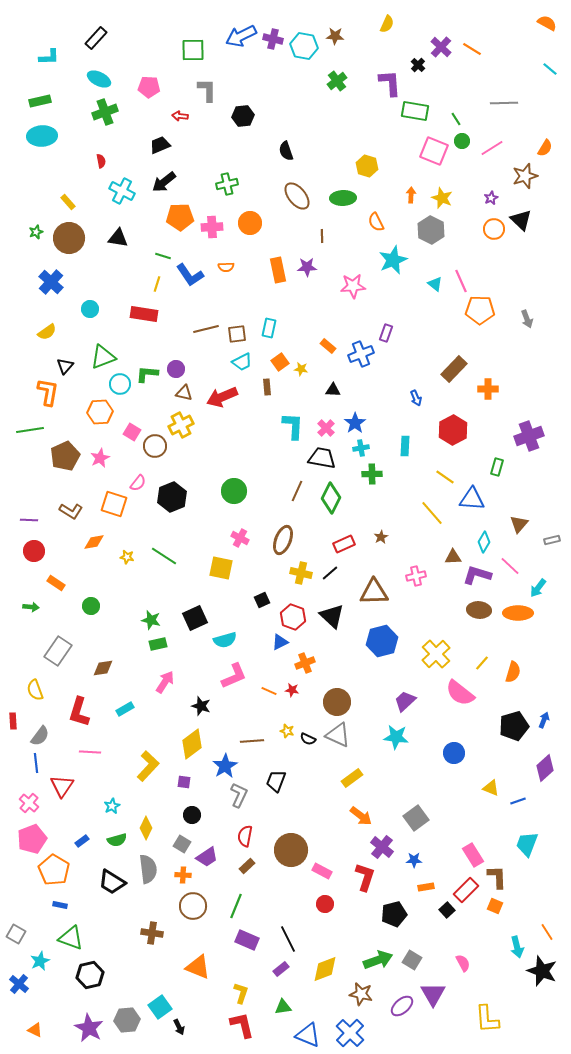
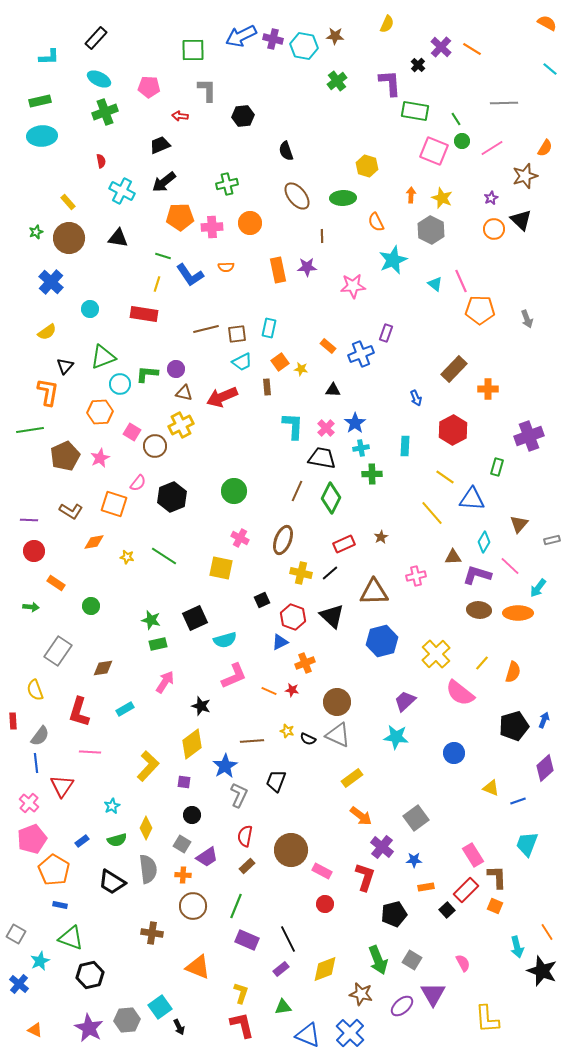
green arrow at (378, 960): rotated 88 degrees clockwise
